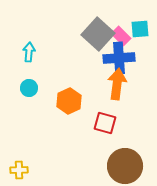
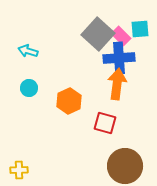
cyan arrow: moved 1 px left, 1 px up; rotated 78 degrees counterclockwise
